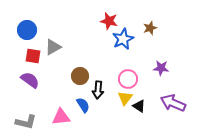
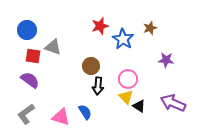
red star: moved 9 px left, 5 px down; rotated 30 degrees counterclockwise
blue star: rotated 15 degrees counterclockwise
gray triangle: rotated 48 degrees clockwise
purple star: moved 5 px right, 8 px up
brown circle: moved 11 px right, 10 px up
black arrow: moved 4 px up
yellow triangle: moved 1 px right, 1 px up; rotated 21 degrees counterclockwise
blue semicircle: moved 2 px right, 7 px down
pink triangle: rotated 24 degrees clockwise
gray L-shape: moved 8 px up; rotated 130 degrees clockwise
